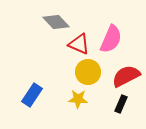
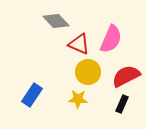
gray diamond: moved 1 px up
black rectangle: moved 1 px right
